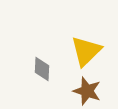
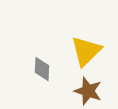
brown star: moved 1 px right
